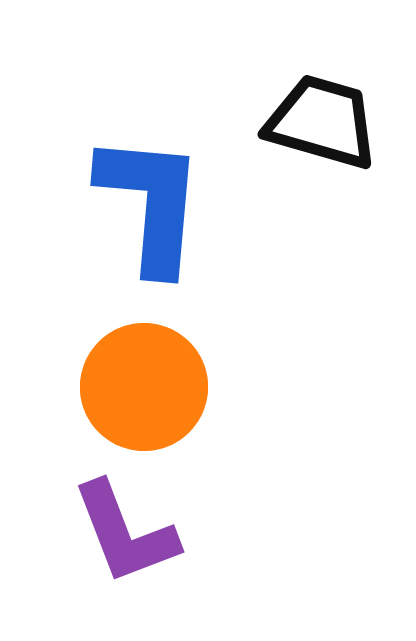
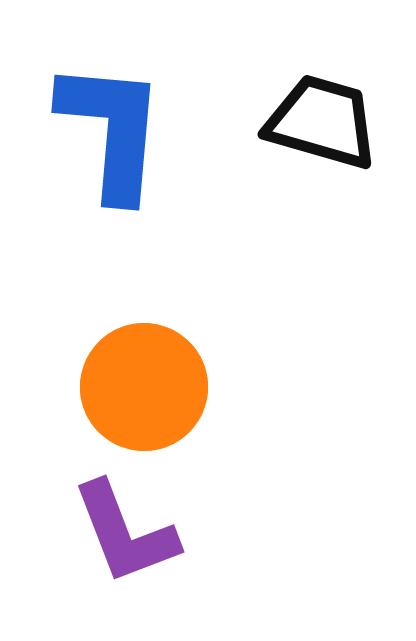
blue L-shape: moved 39 px left, 73 px up
